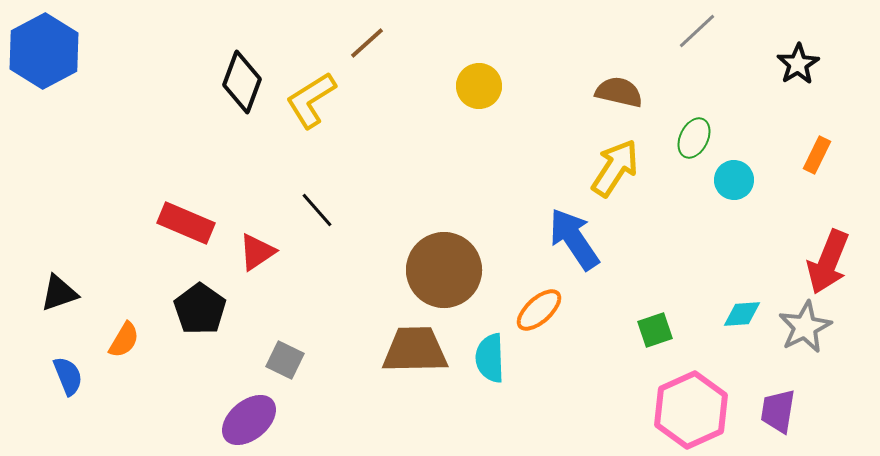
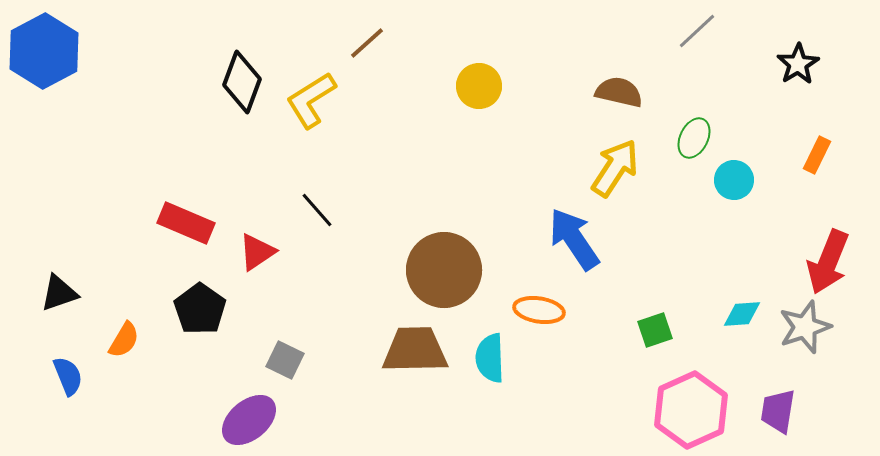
orange ellipse: rotated 51 degrees clockwise
gray star: rotated 8 degrees clockwise
